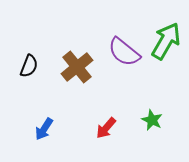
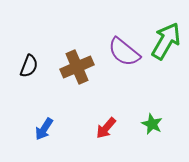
brown cross: rotated 16 degrees clockwise
green star: moved 4 px down
